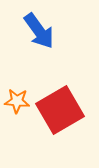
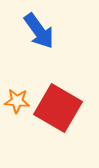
red square: moved 2 px left, 2 px up; rotated 30 degrees counterclockwise
